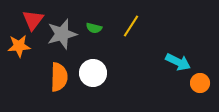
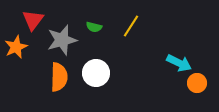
green semicircle: moved 1 px up
gray star: moved 6 px down
orange star: moved 3 px left, 1 px down; rotated 20 degrees counterclockwise
cyan arrow: moved 1 px right, 1 px down
white circle: moved 3 px right
orange circle: moved 3 px left
